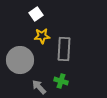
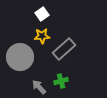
white square: moved 6 px right
gray rectangle: rotated 45 degrees clockwise
gray circle: moved 3 px up
green cross: rotated 32 degrees counterclockwise
